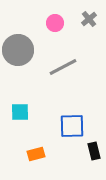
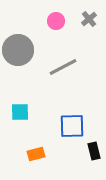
pink circle: moved 1 px right, 2 px up
